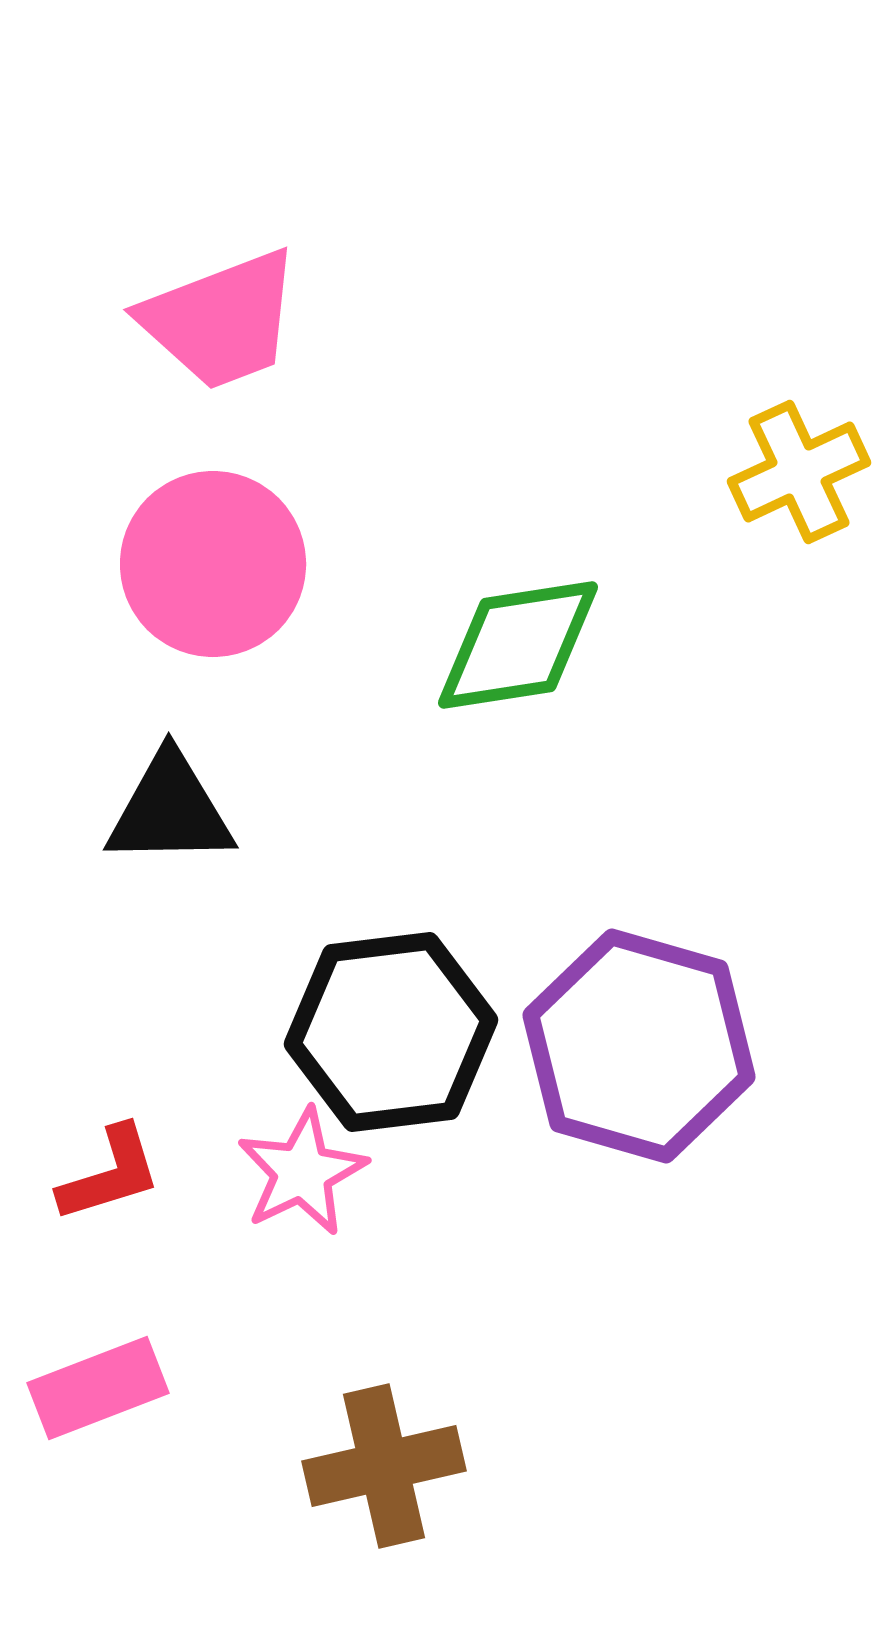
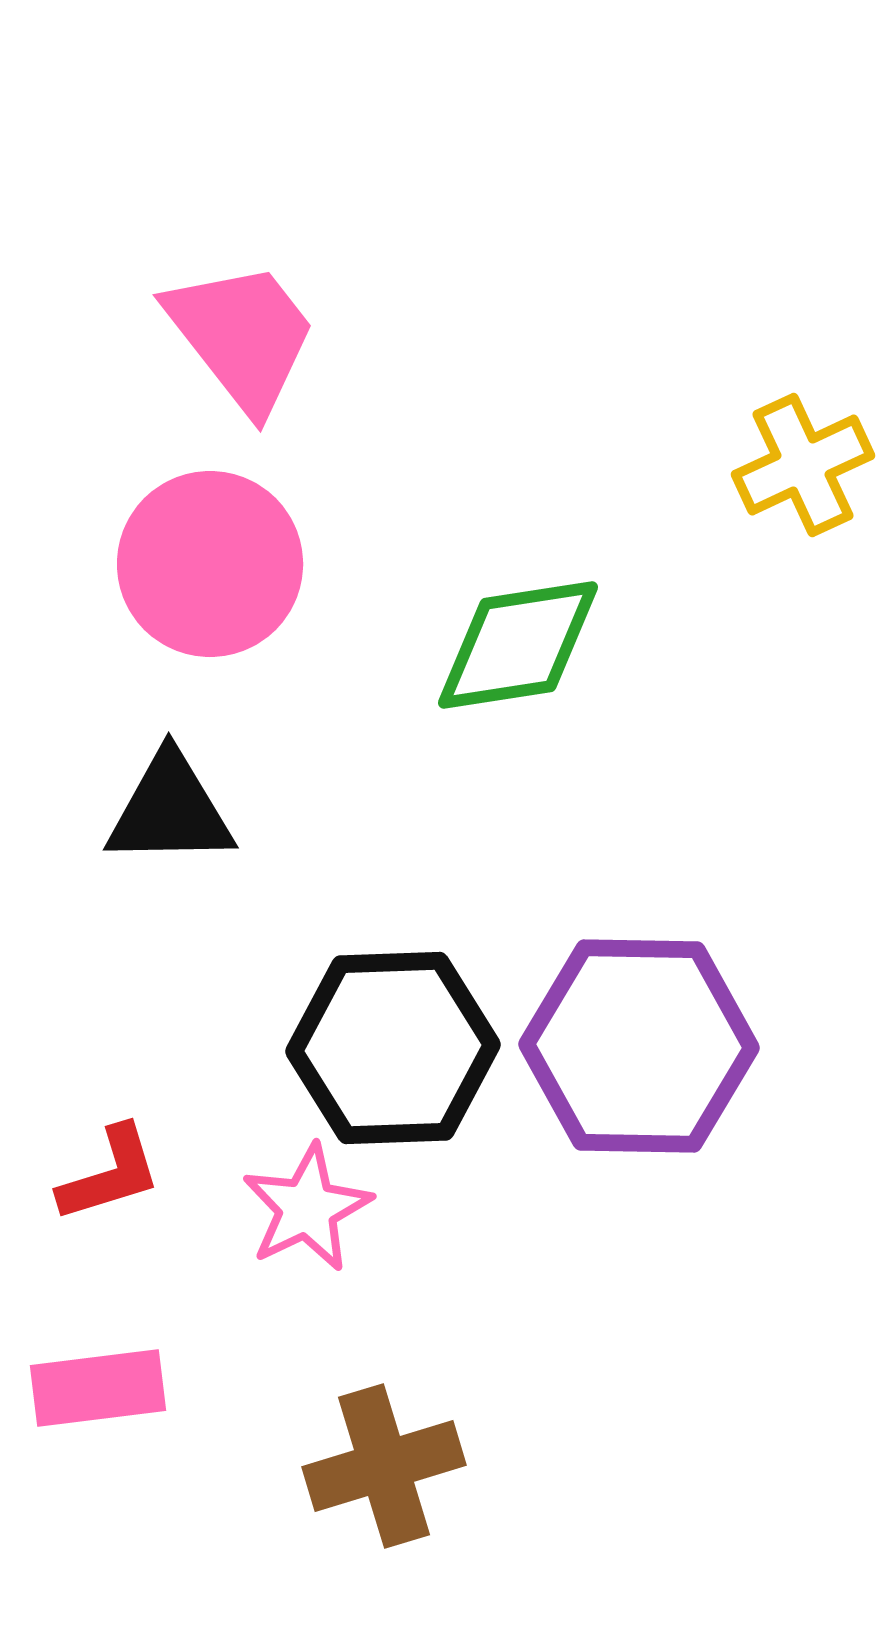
pink trapezoid: moved 21 px right, 16 px down; rotated 107 degrees counterclockwise
yellow cross: moved 4 px right, 7 px up
pink circle: moved 3 px left
black hexagon: moved 2 px right, 16 px down; rotated 5 degrees clockwise
purple hexagon: rotated 15 degrees counterclockwise
pink star: moved 5 px right, 36 px down
pink rectangle: rotated 14 degrees clockwise
brown cross: rotated 4 degrees counterclockwise
